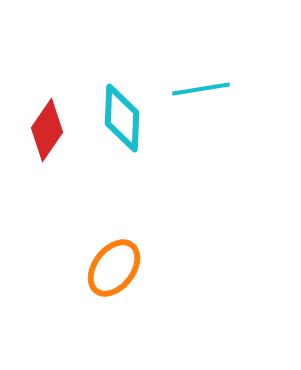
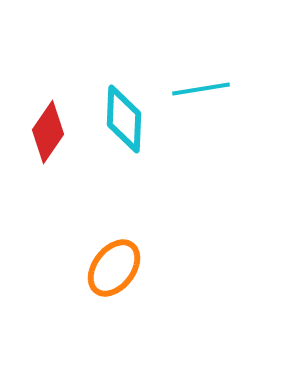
cyan diamond: moved 2 px right, 1 px down
red diamond: moved 1 px right, 2 px down
